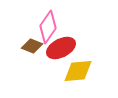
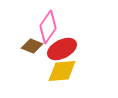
red ellipse: moved 1 px right, 1 px down
yellow diamond: moved 16 px left
